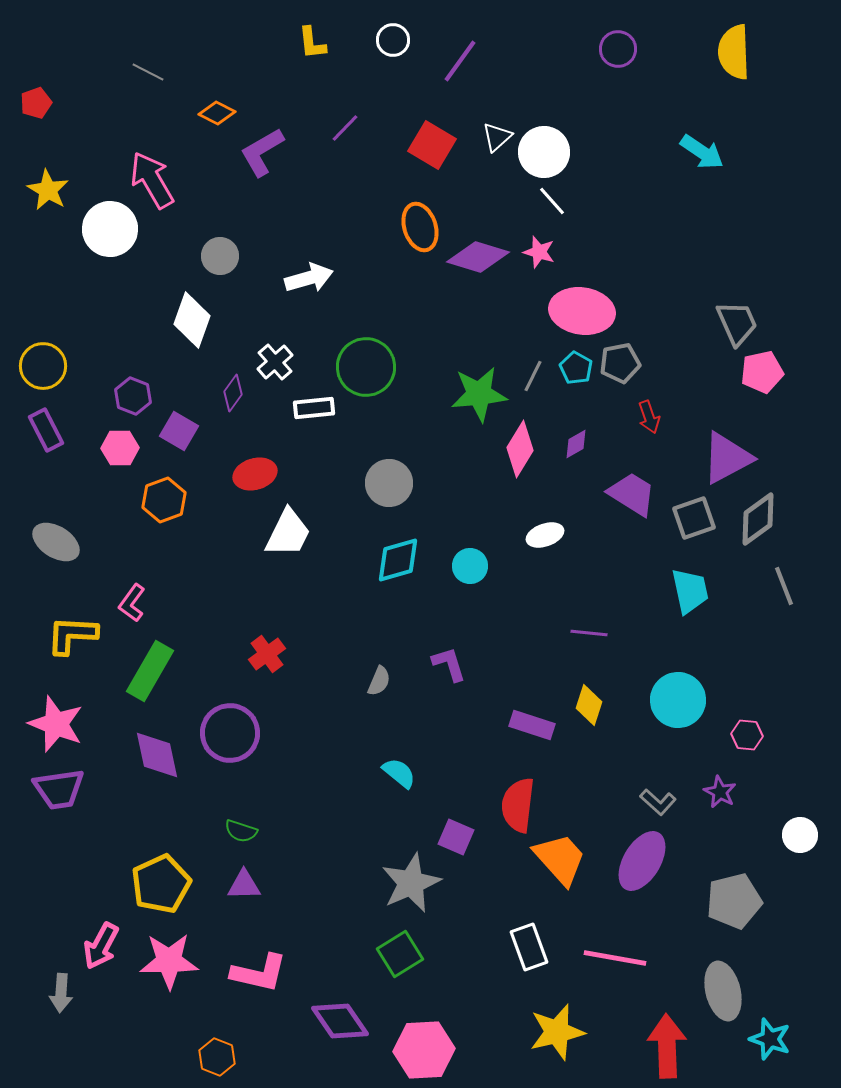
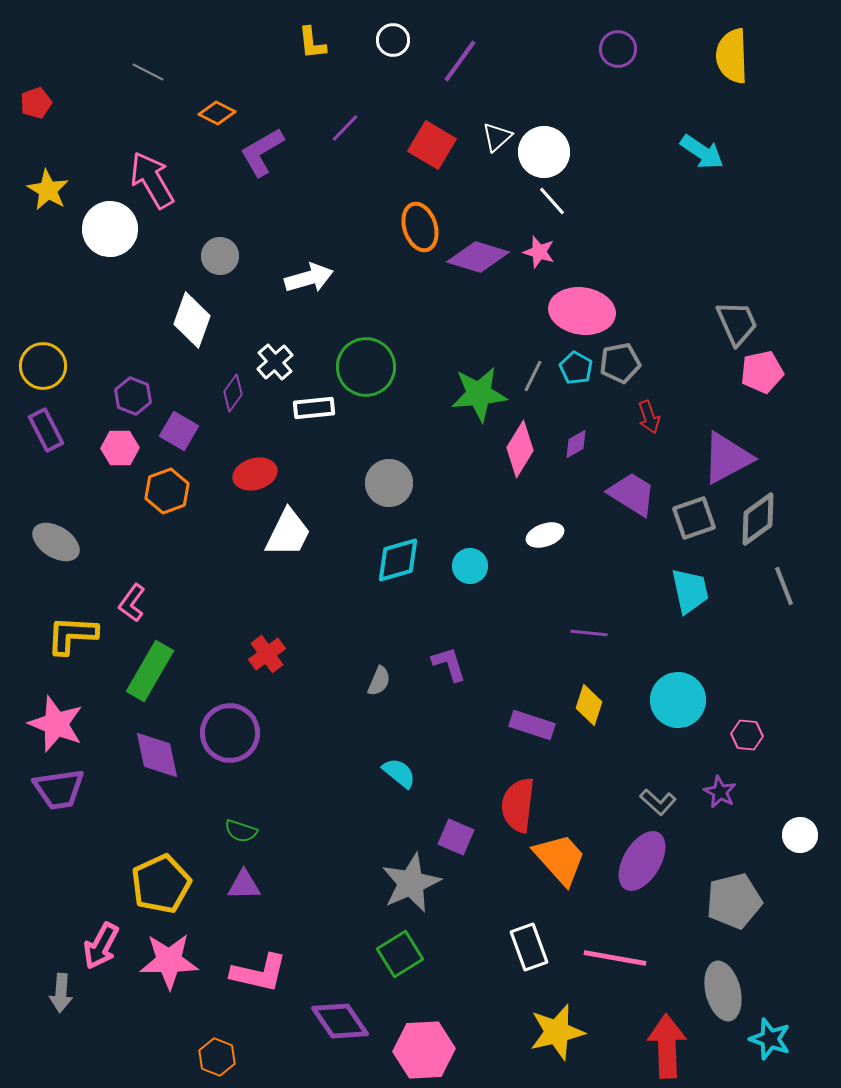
yellow semicircle at (734, 52): moved 2 px left, 4 px down
orange hexagon at (164, 500): moved 3 px right, 9 px up
